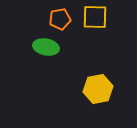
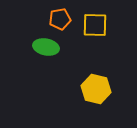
yellow square: moved 8 px down
yellow hexagon: moved 2 px left; rotated 24 degrees clockwise
